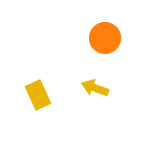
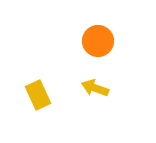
orange circle: moved 7 px left, 3 px down
